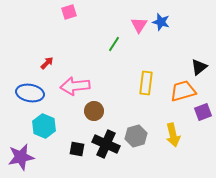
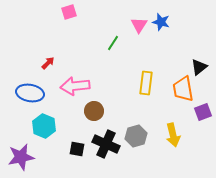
green line: moved 1 px left, 1 px up
red arrow: moved 1 px right
orange trapezoid: moved 2 px up; rotated 84 degrees counterclockwise
